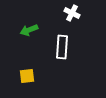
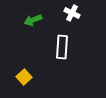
green arrow: moved 4 px right, 10 px up
yellow square: moved 3 px left, 1 px down; rotated 35 degrees counterclockwise
